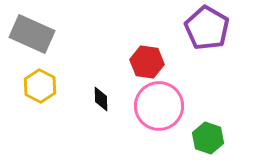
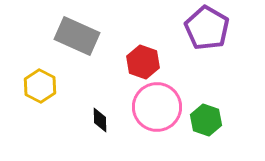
gray rectangle: moved 45 px right, 2 px down
red hexagon: moved 4 px left; rotated 12 degrees clockwise
black diamond: moved 1 px left, 21 px down
pink circle: moved 2 px left, 1 px down
green hexagon: moved 2 px left, 18 px up
